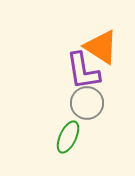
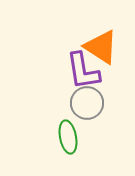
green ellipse: rotated 36 degrees counterclockwise
